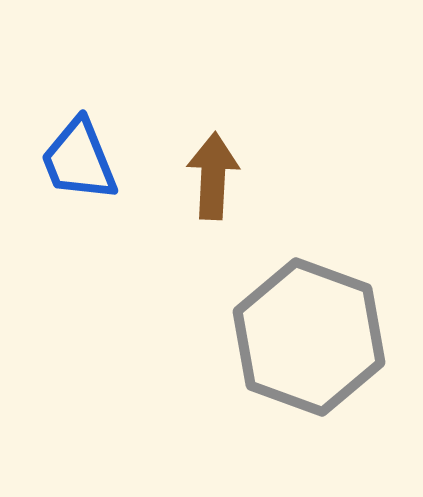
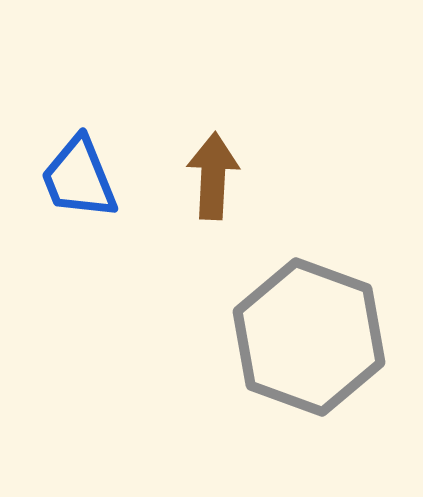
blue trapezoid: moved 18 px down
